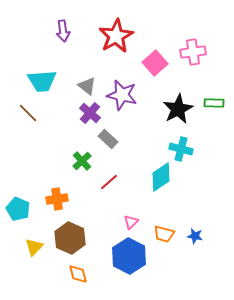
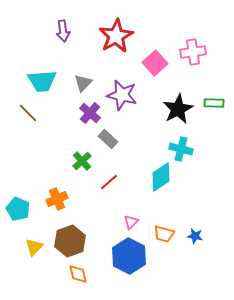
gray triangle: moved 4 px left, 3 px up; rotated 36 degrees clockwise
orange cross: rotated 15 degrees counterclockwise
brown hexagon: moved 3 px down; rotated 16 degrees clockwise
